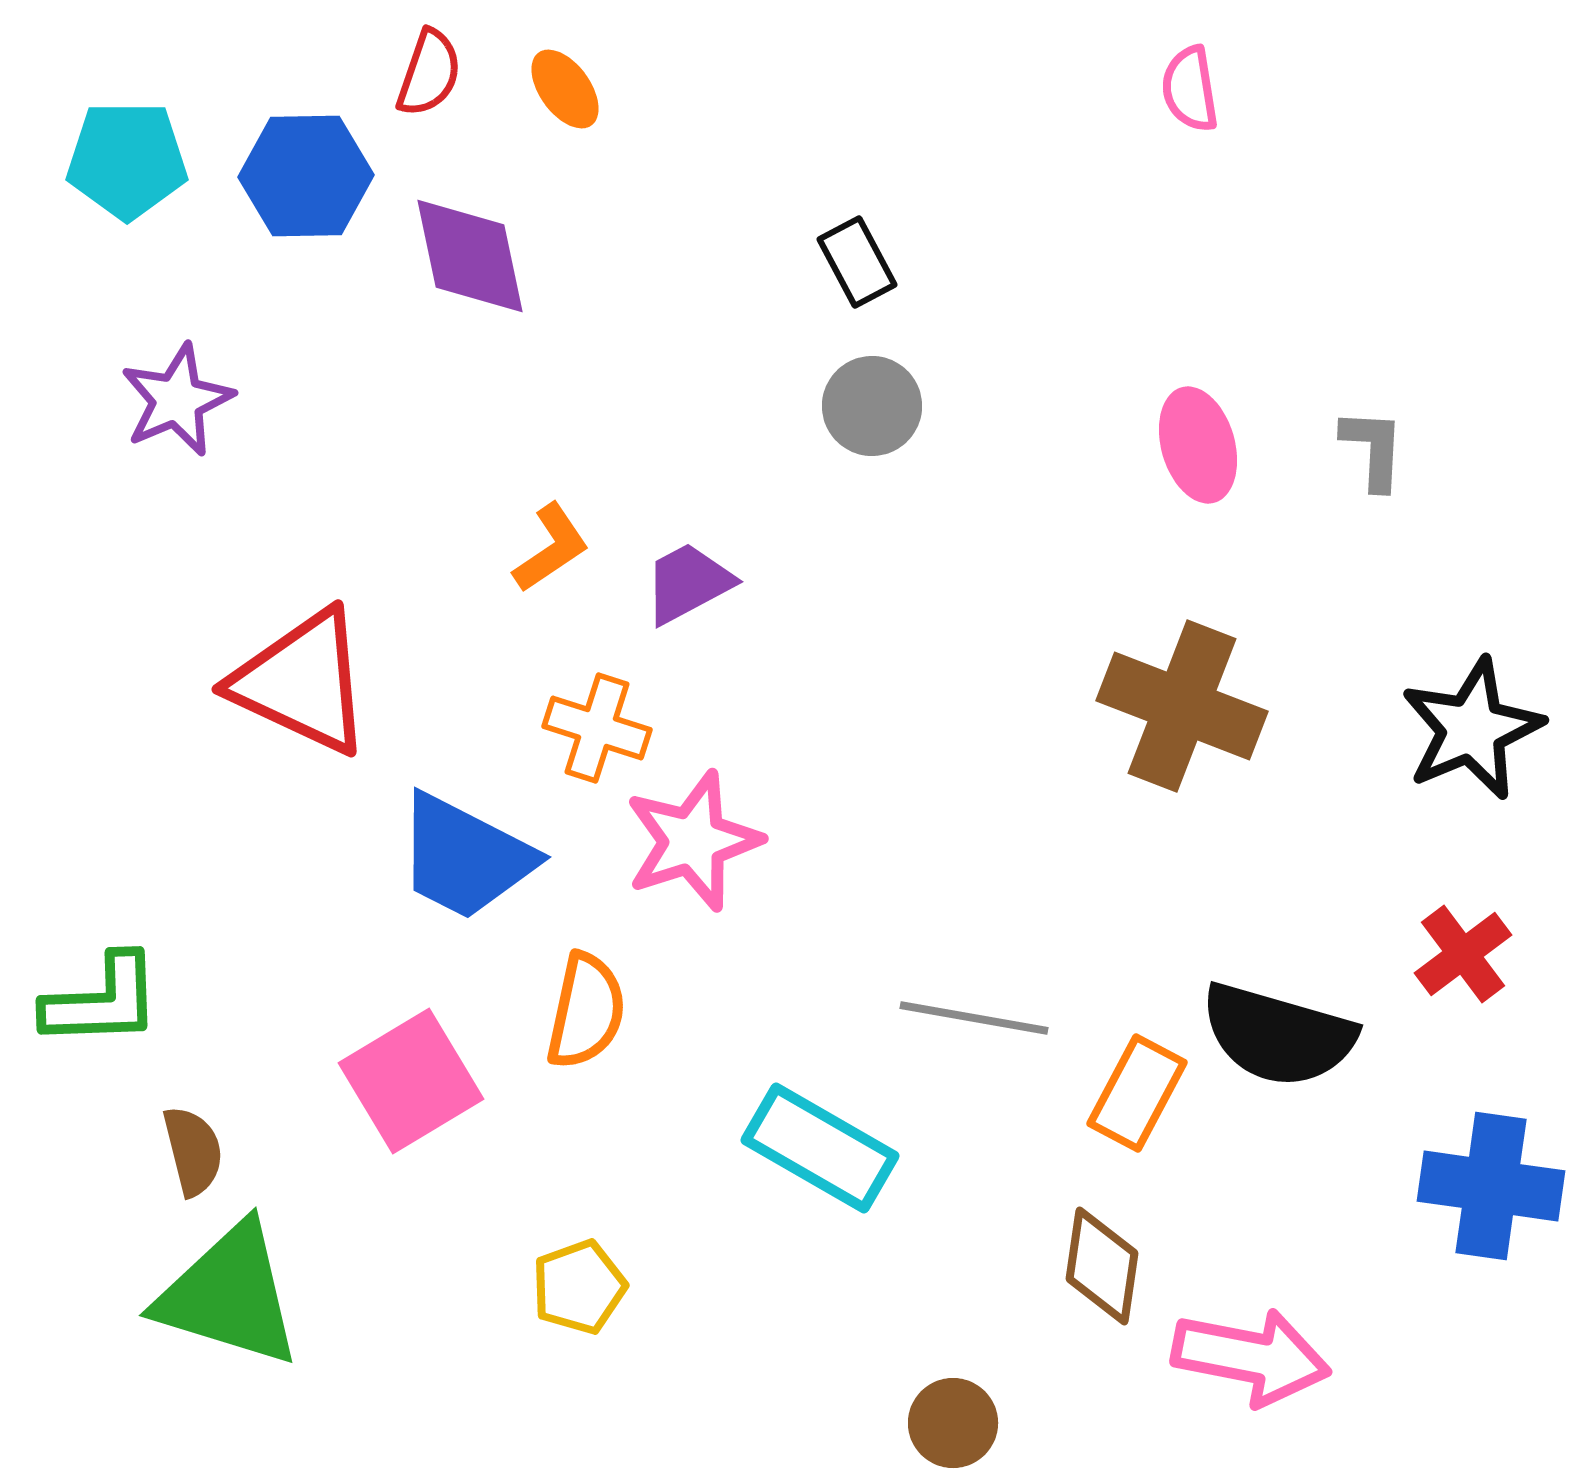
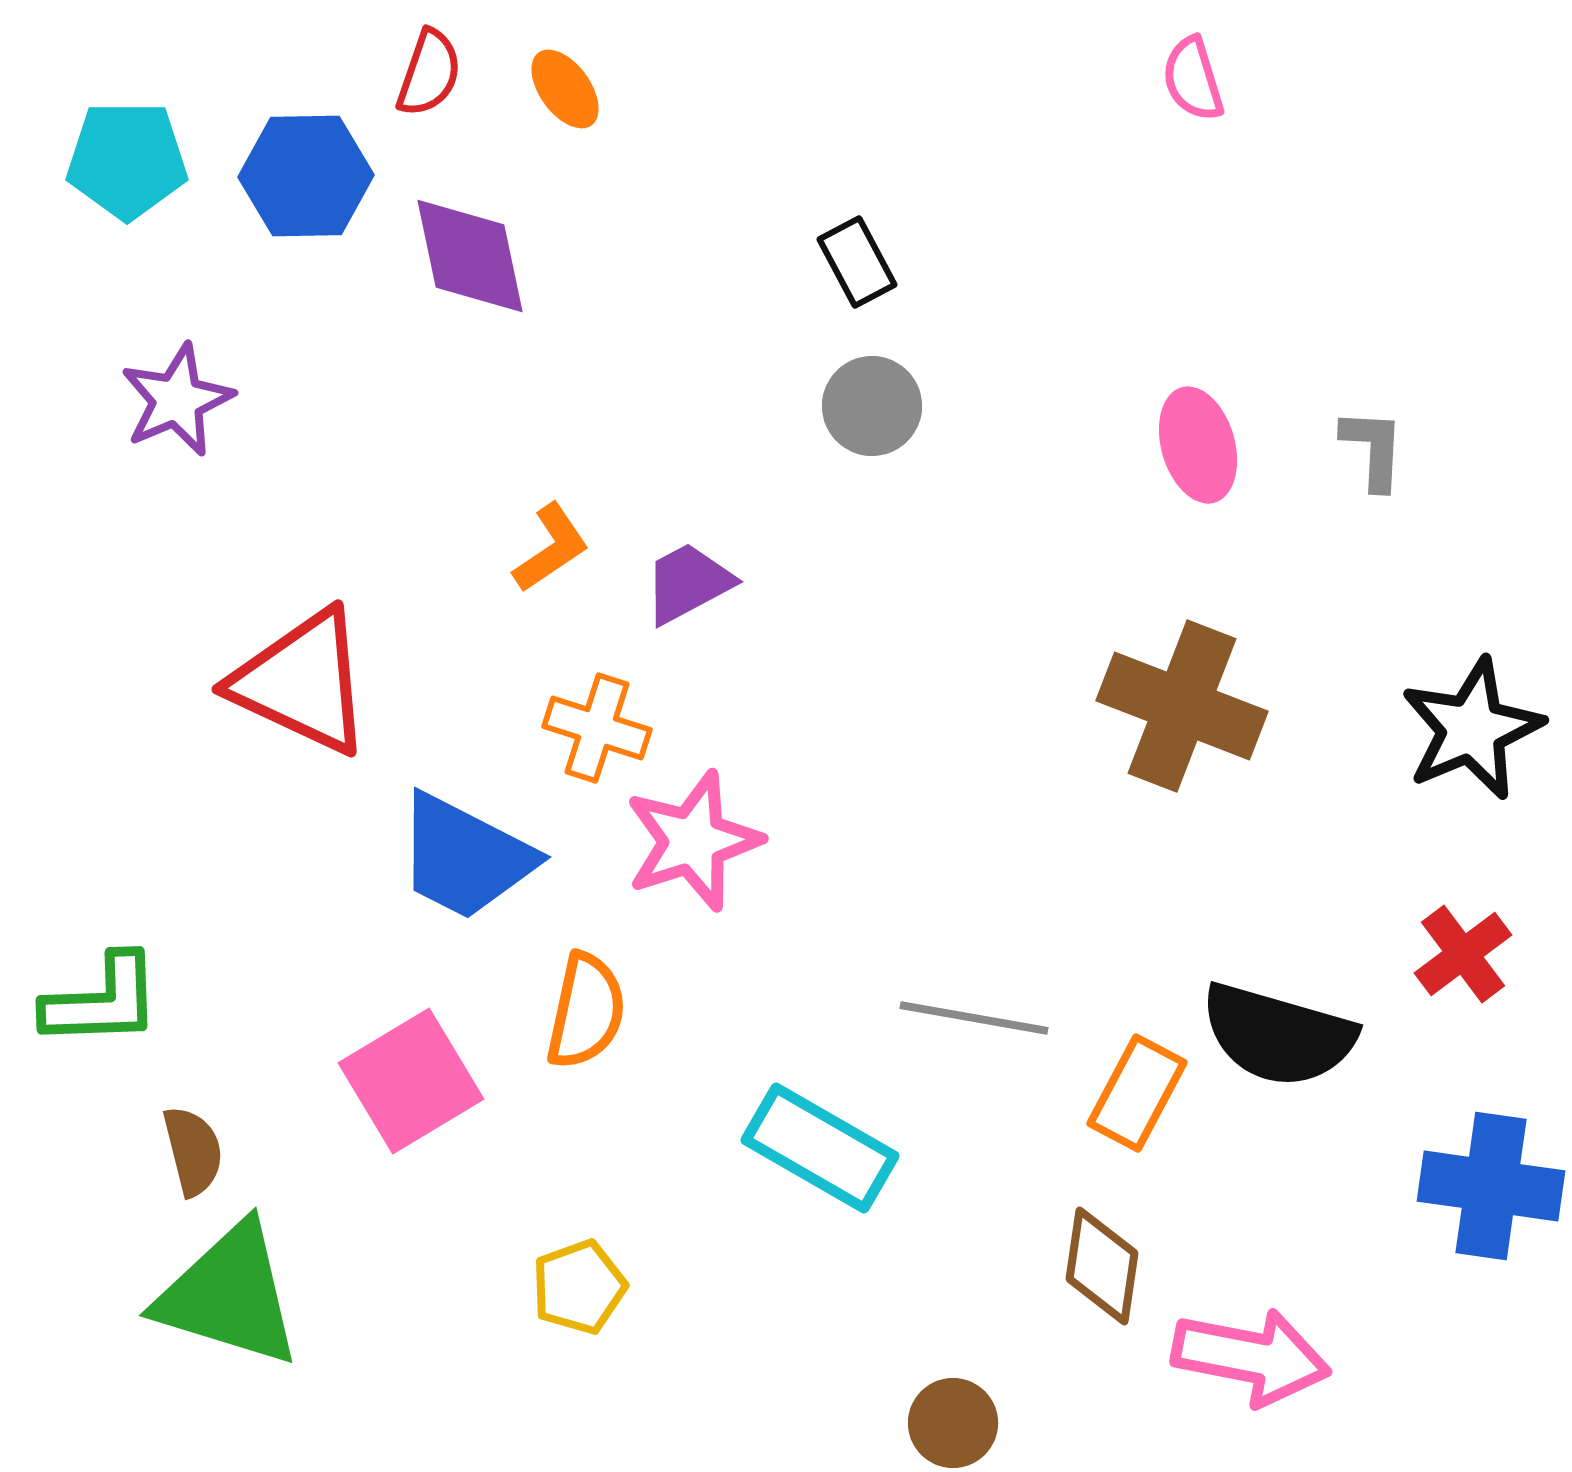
pink semicircle: moved 3 px right, 10 px up; rotated 8 degrees counterclockwise
